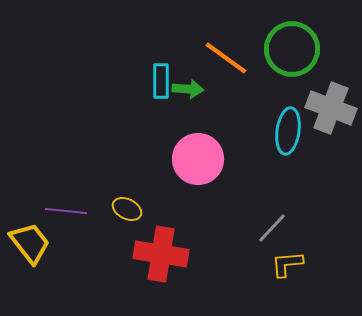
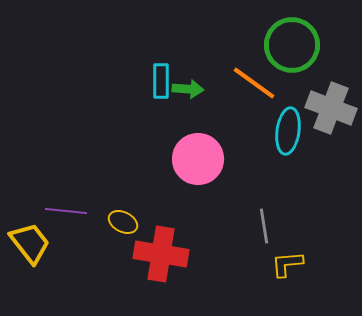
green circle: moved 4 px up
orange line: moved 28 px right, 25 px down
yellow ellipse: moved 4 px left, 13 px down
gray line: moved 8 px left, 2 px up; rotated 52 degrees counterclockwise
